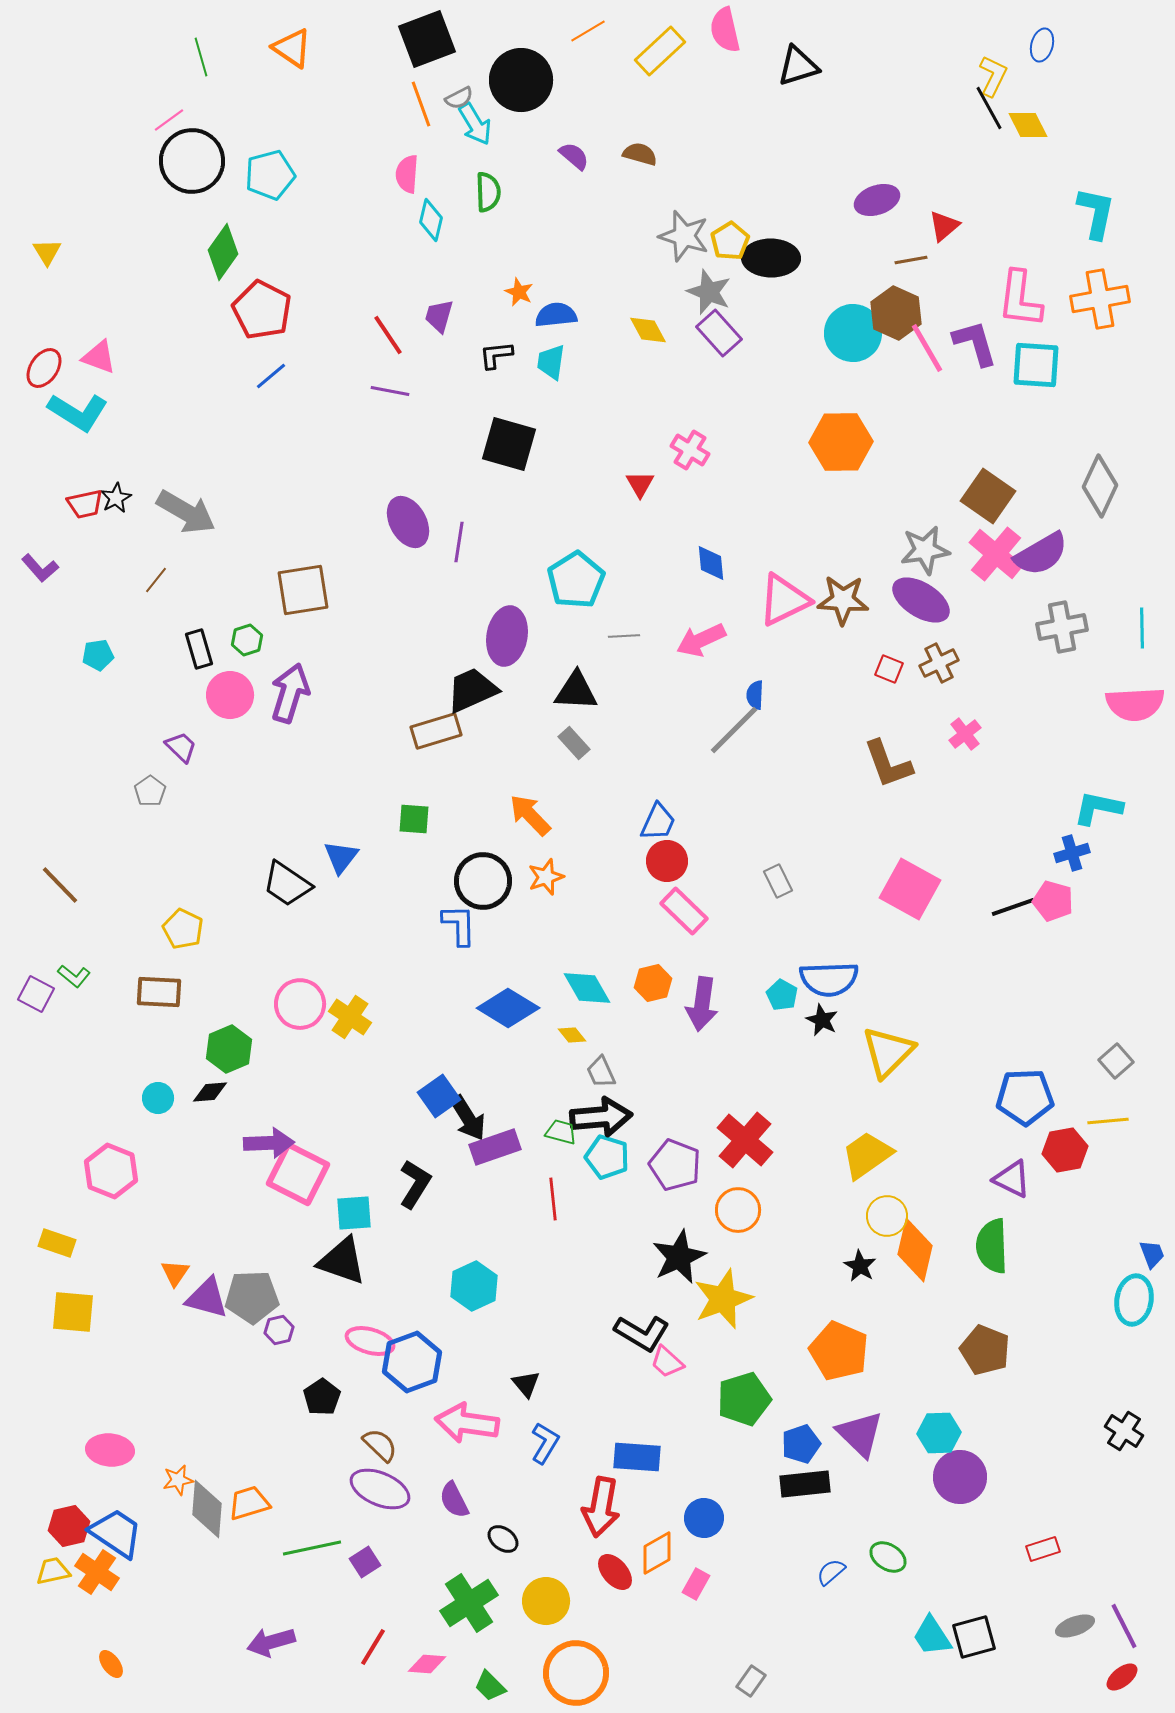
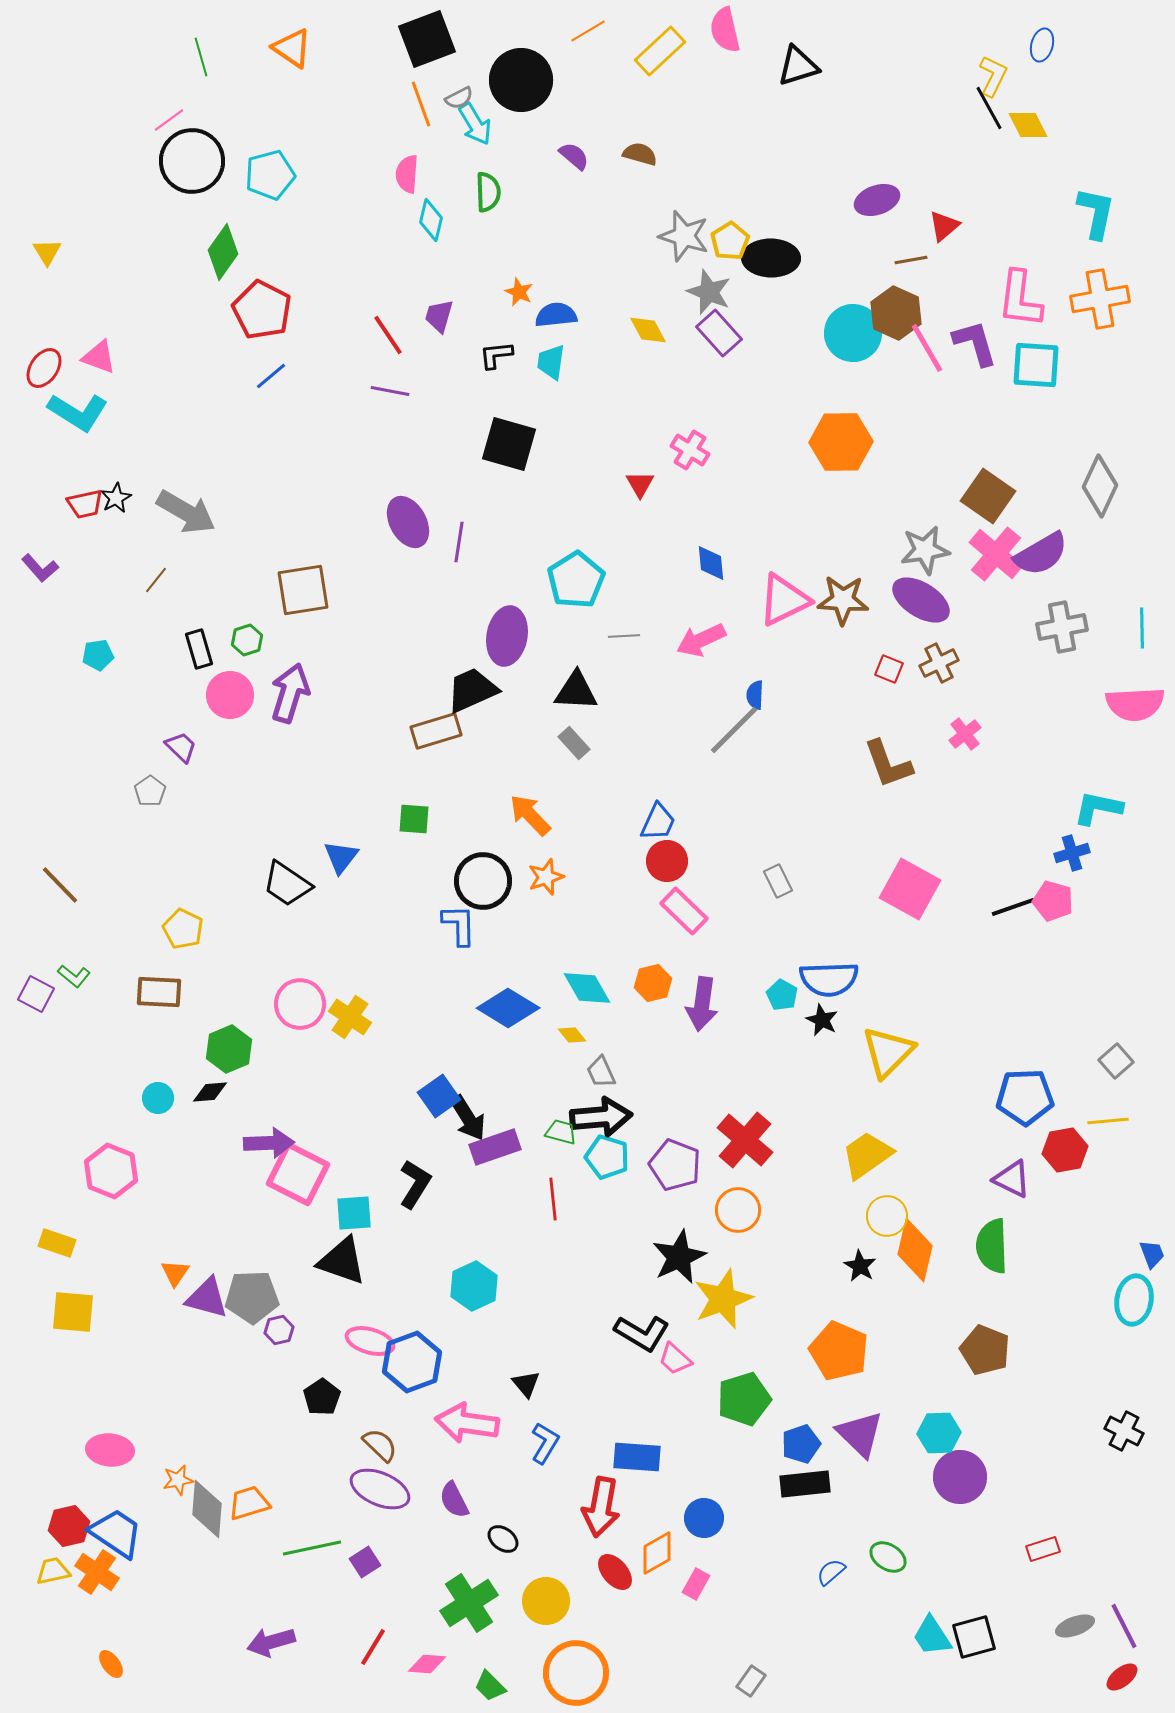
pink trapezoid at (667, 1362): moved 8 px right, 3 px up
black cross at (1124, 1431): rotated 6 degrees counterclockwise
